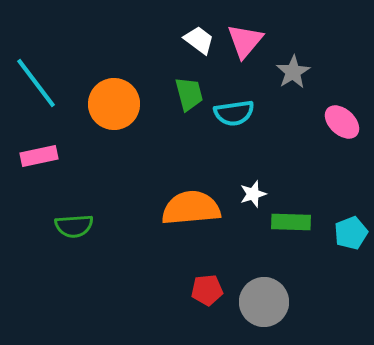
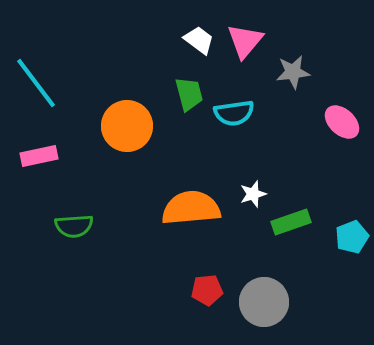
gray star: rotated 24 degrees clockwise
orange circle: moved 13 px right, 22 px down
green rectangle: rotated 21 degrees counterclockwise
cyan pentagon: moved 1 px right, 4 px down
